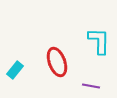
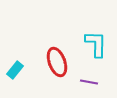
cyan L-shape: moved 3 px left, 3 px down
purple line: moved 2 px left, 4 px up
